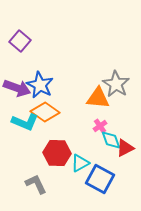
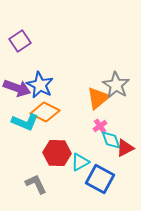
purple square: rotated 15 degrees clockwise
gray star: moved 1 px down
orange triangle: rotated 45 degrees counterclockwise
orange diamond: rotated 8 degrees counterclockwise
cyan triangle: moved 1 px up
